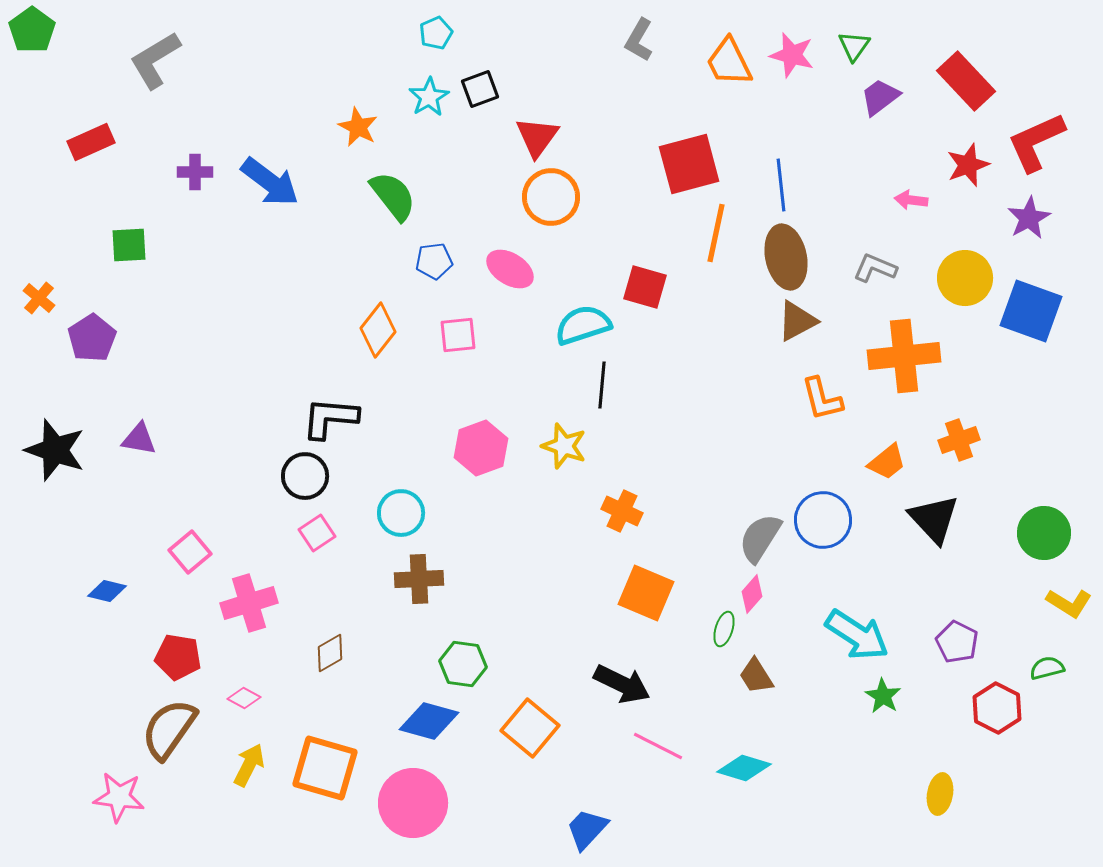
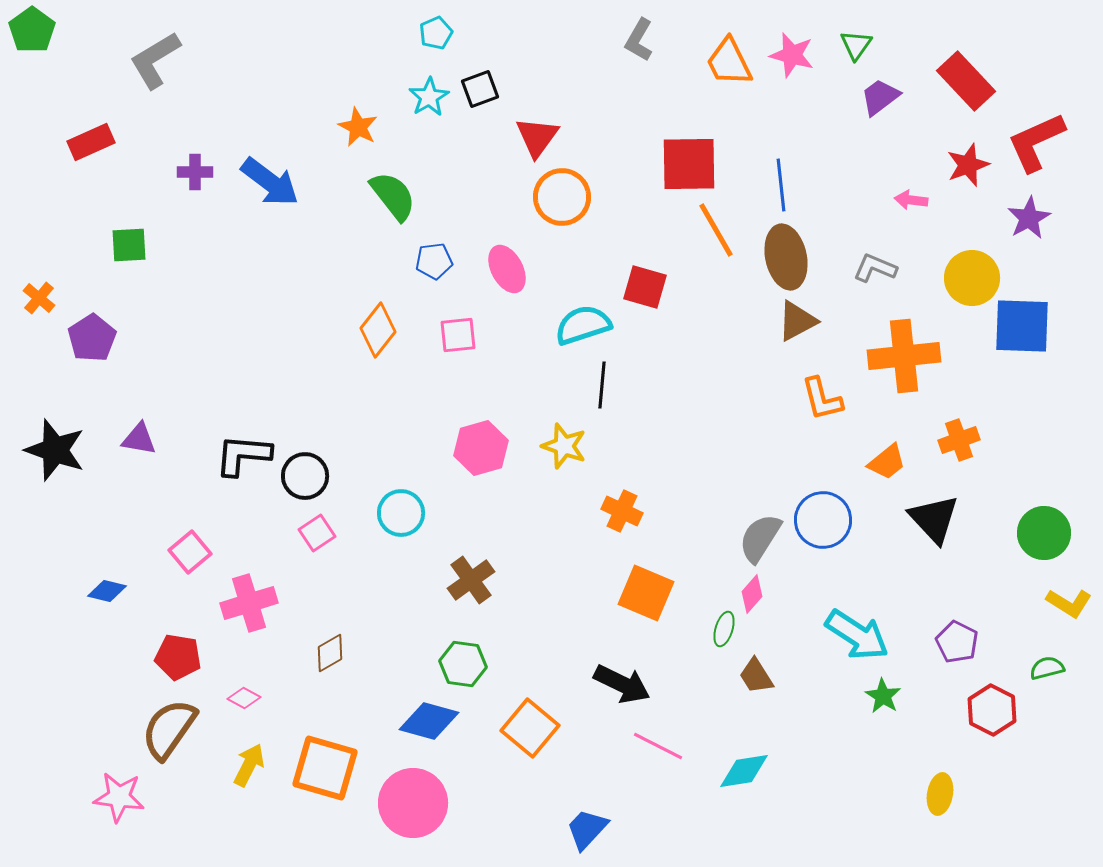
green triangle at (854, 46): moved 2 px right, 1 px up
red square at (689, 164): rotated 14 degrees clockwise
orange circle at (551, 197): moved 11 px right
orange line at (716, 233): moved 3 px up; rotated 42 degrees counterclockwise
pink ellipse at (510, 269): moved 3 px left; rotated 30 degrees clockwise
yellow circle at (965, 278): moved 7 px right
blue square at (1031, 311): moved 9 px left, 15 px down; rotated 18 degrees counterclockwise
black L-shape at (330, 418): moved 87 px left, 37 px down
pink hexagon at (481, 448): rotated 4 degrees clockwise
brown cross at (419, 579): moved 52 px right, 1 px down; rotated 33 degrees counterclockwise
red hexagon at (997, 708): moved 5 px left, 2 px down
cyan diamond at (744, 768): moved 3 px down; rotated 26 degrees counterclockwise
